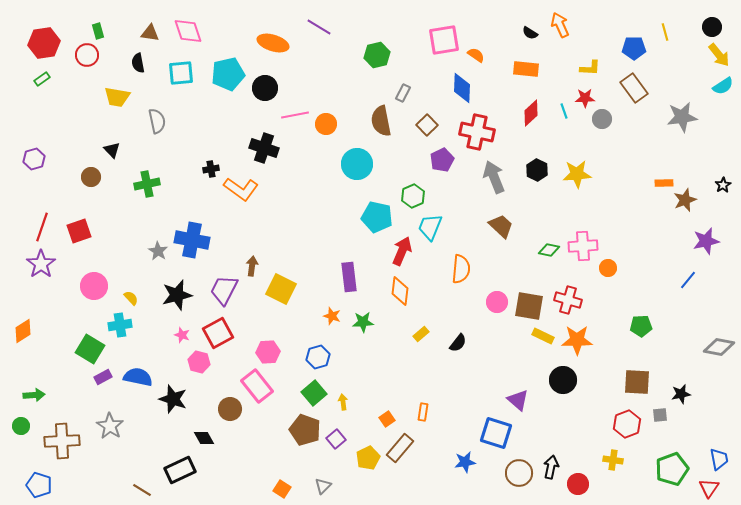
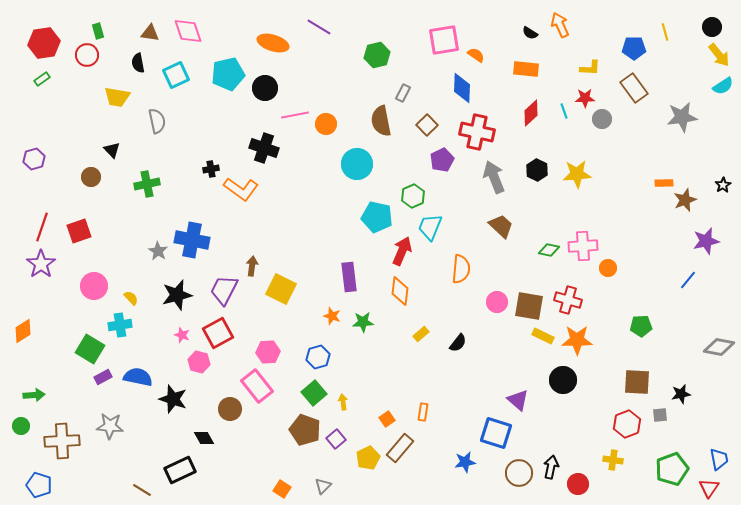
cyan square at (181, 73): moved 5 px left, 2 px down; rotated 20 degrees counterclockwise
gray star at (110, 426): rotated 28 degrees counterclockwise
